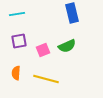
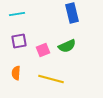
yellow line: moved 5 px right
